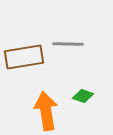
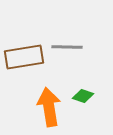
gray line: moved 1 px left, 3 px down
orange arrow: moved 3 px right, 4 px up
